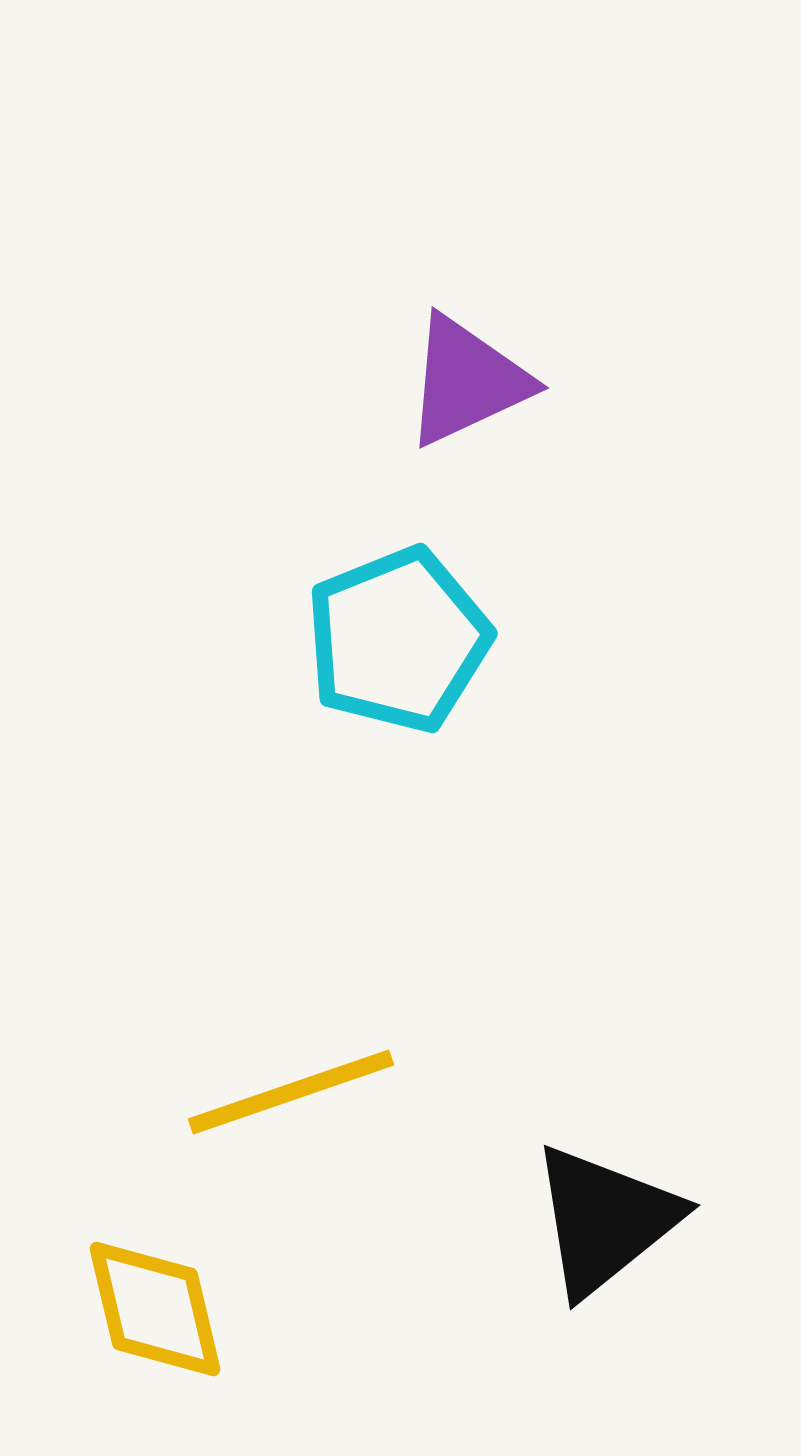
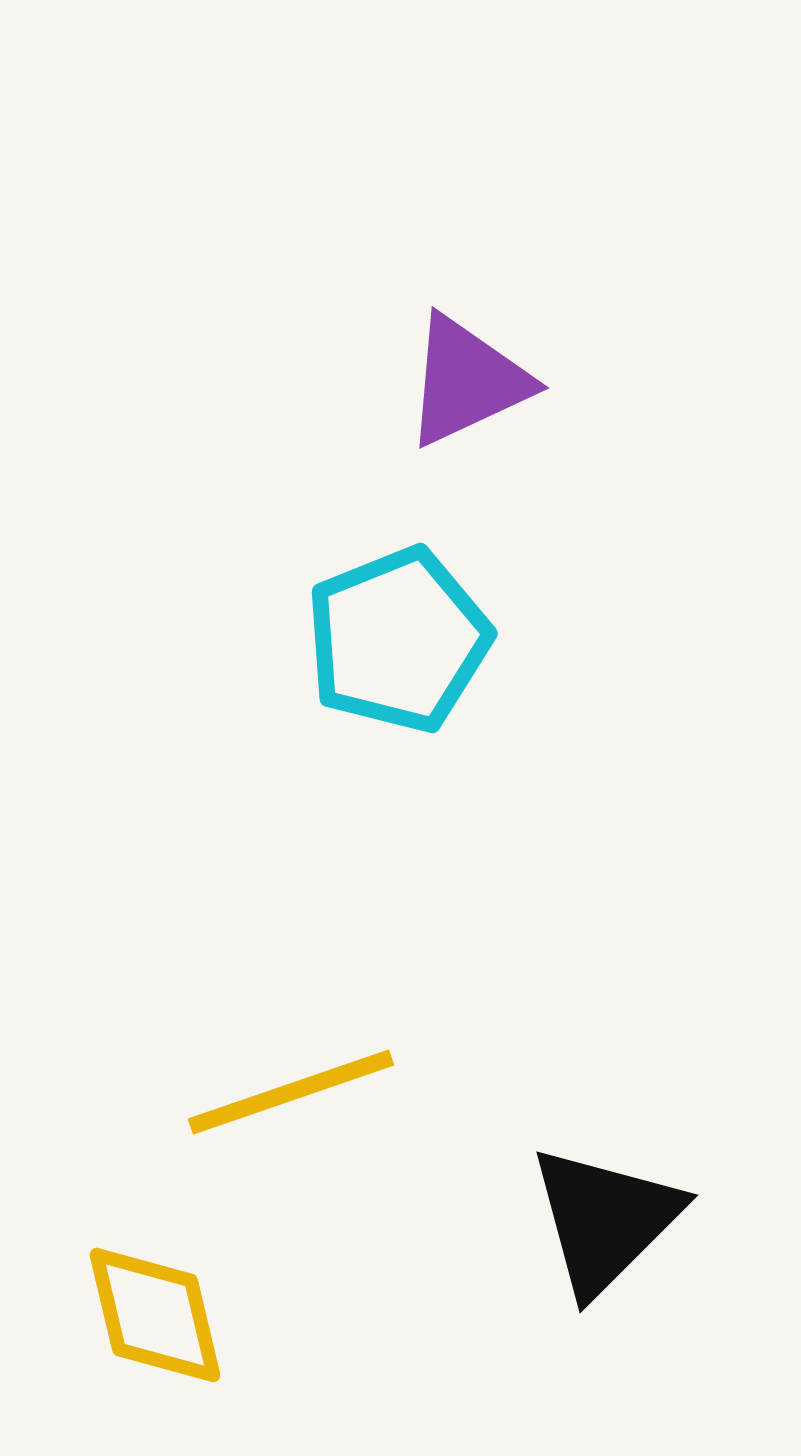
black triangle: rotated 6 degrees counterclockwise
yellow diamond: moved 6 px down
